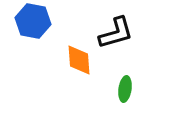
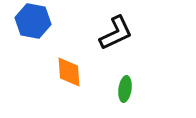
black L-shape: rotated 9 degrees counterclockwise
orange diamond: moved 10 px left, 12 px down
